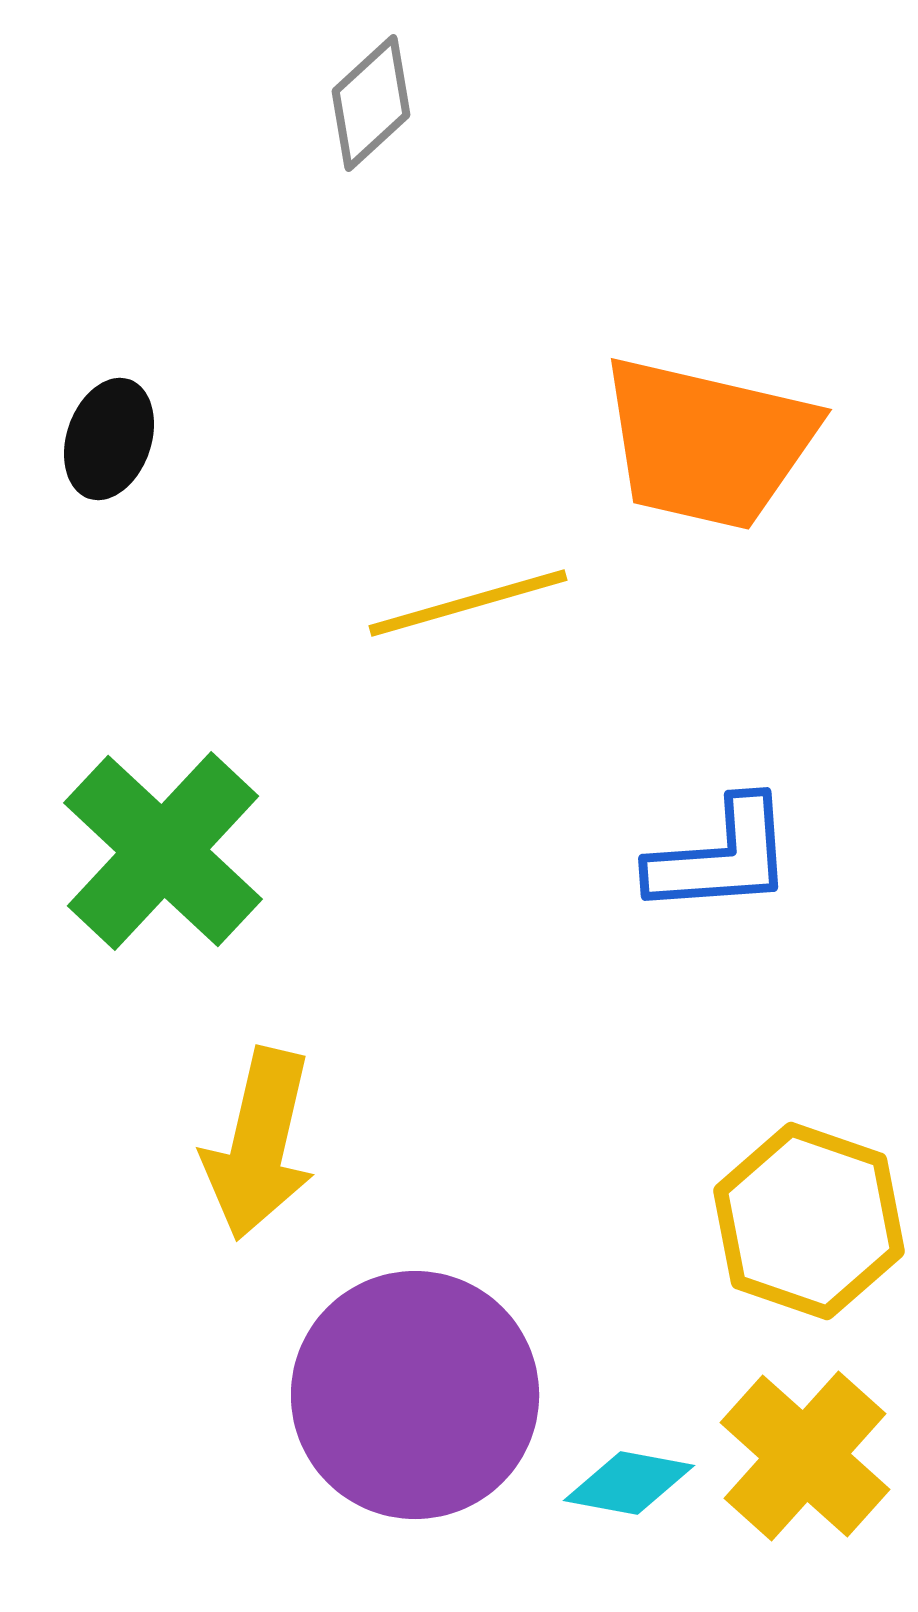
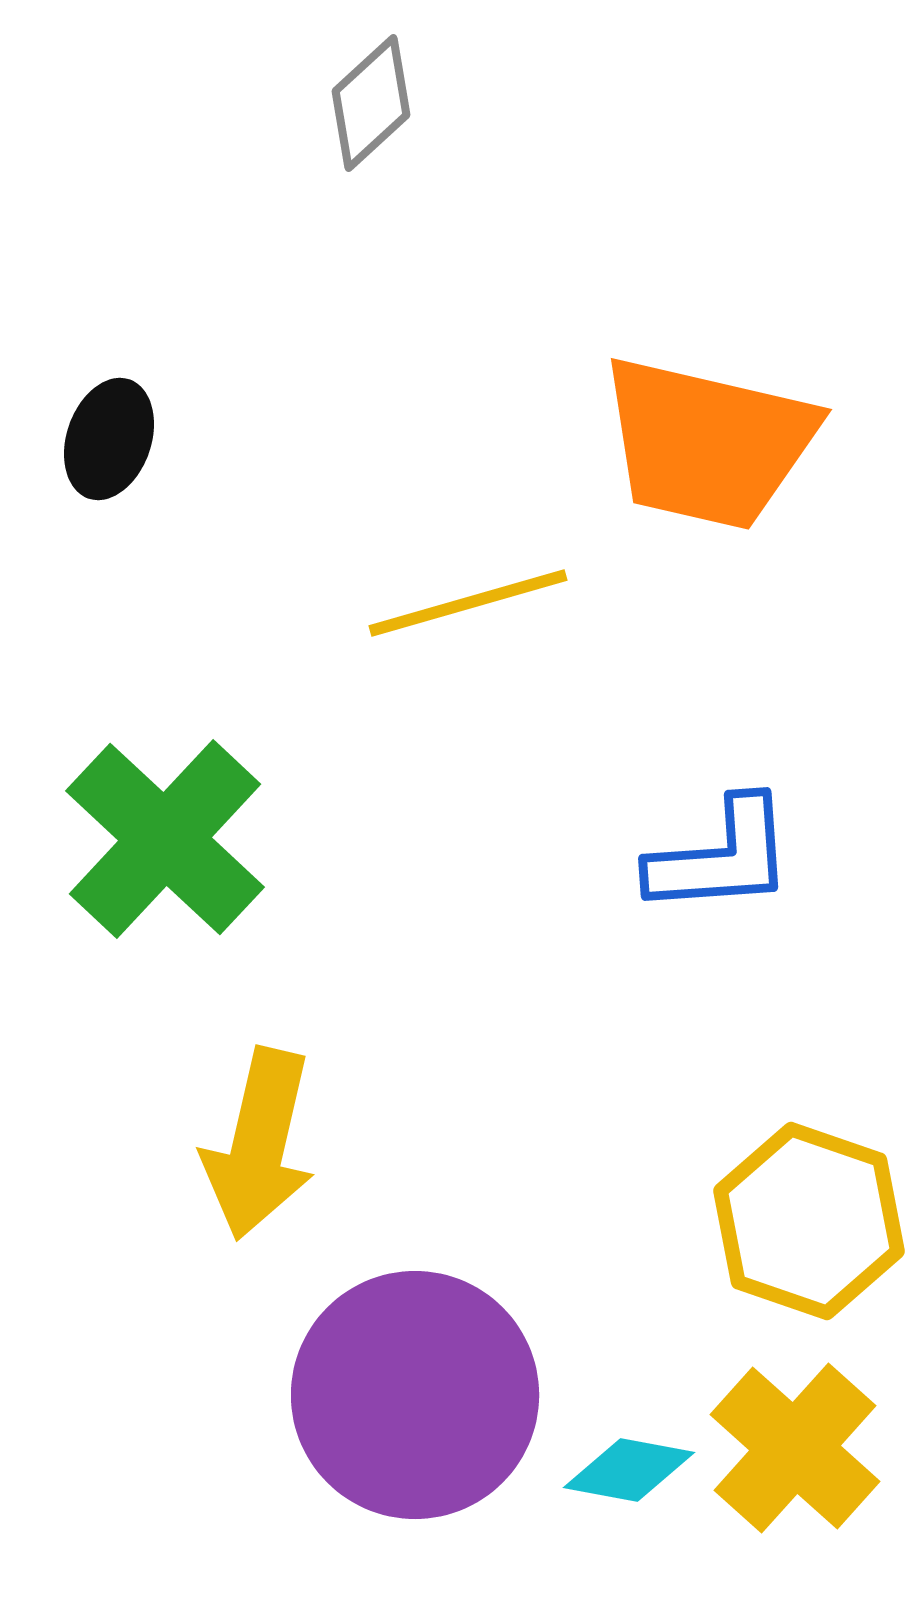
green cross: moved 2 px right, 12 px up
yellow cross: moved 10 px left, 8 px up
cyan diamond: moved 13 px up
